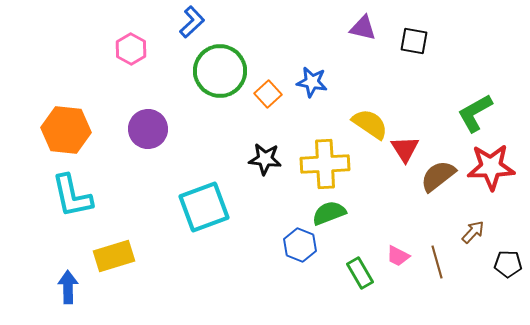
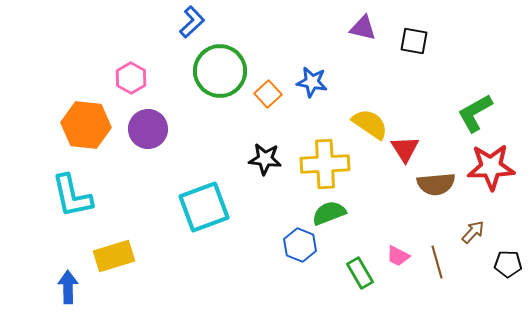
pink hexagon: moved 29 px down
orange hexagon: moved 20 px right, 5 px up
brown semicircle: moved 2 px left, 8 px down; rotated 147 degrees counterclockwise
